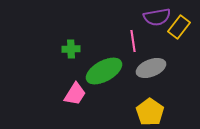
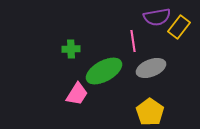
pink trapezoid: moved 2 px right
